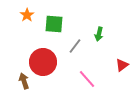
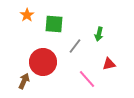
red triangle: moved 13 px left, 1 px up; rotated 24 degrees clockwise
brown arrow: rotated 42 degrees clockwise
